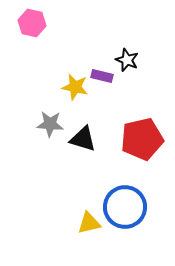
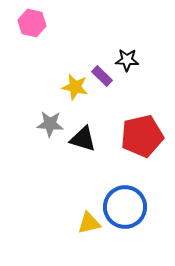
black star: rotated 20 degrees counterclockwise
purple rectangle: rotated 30 degrees clockwise
red pentagon: moved 3 px up
